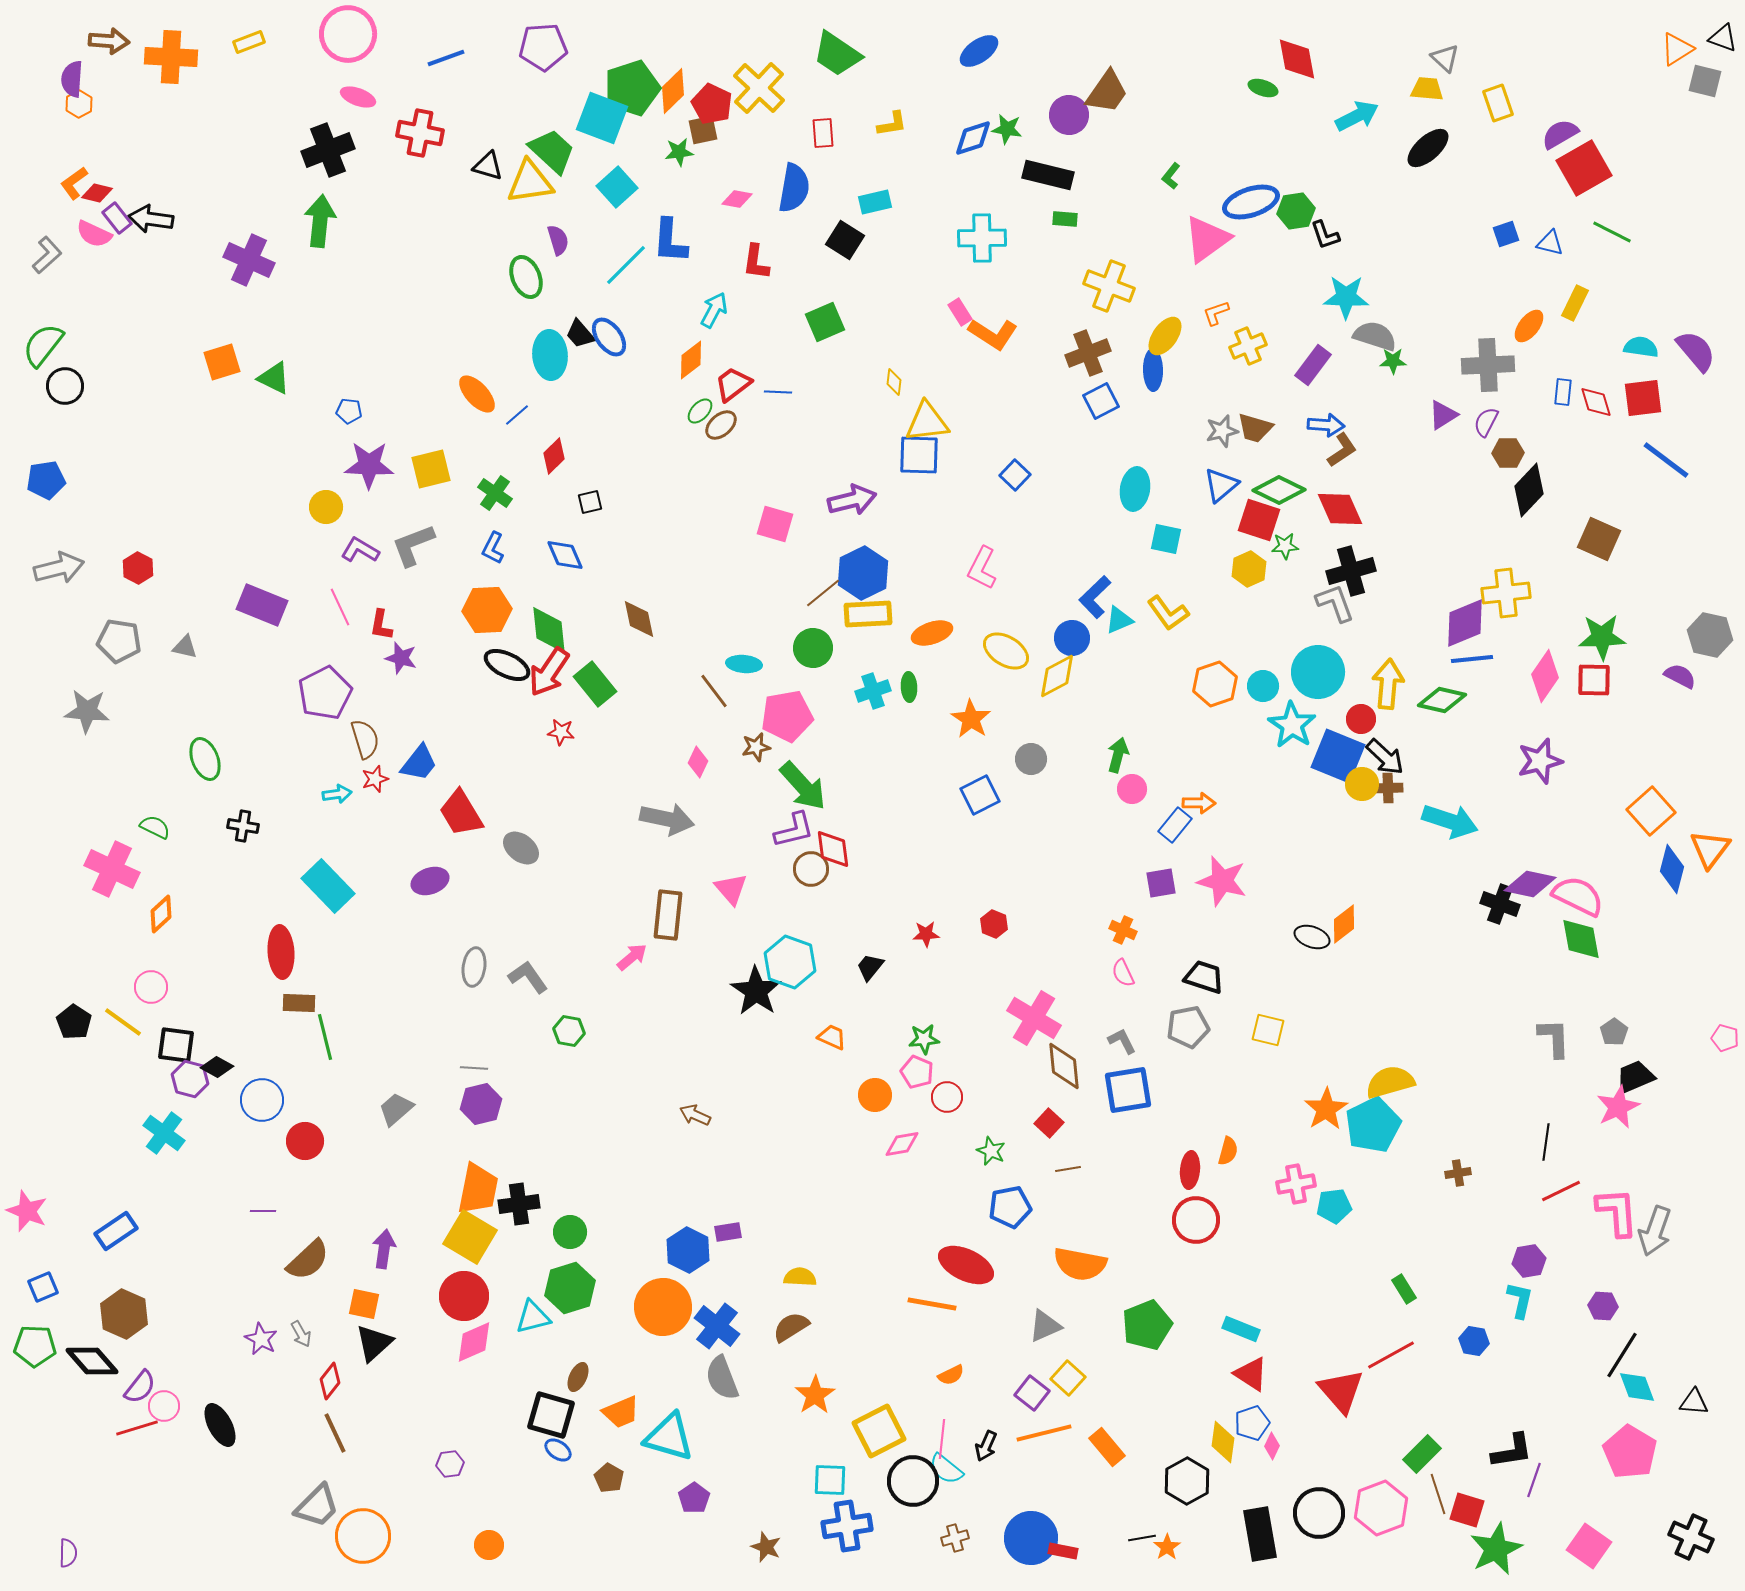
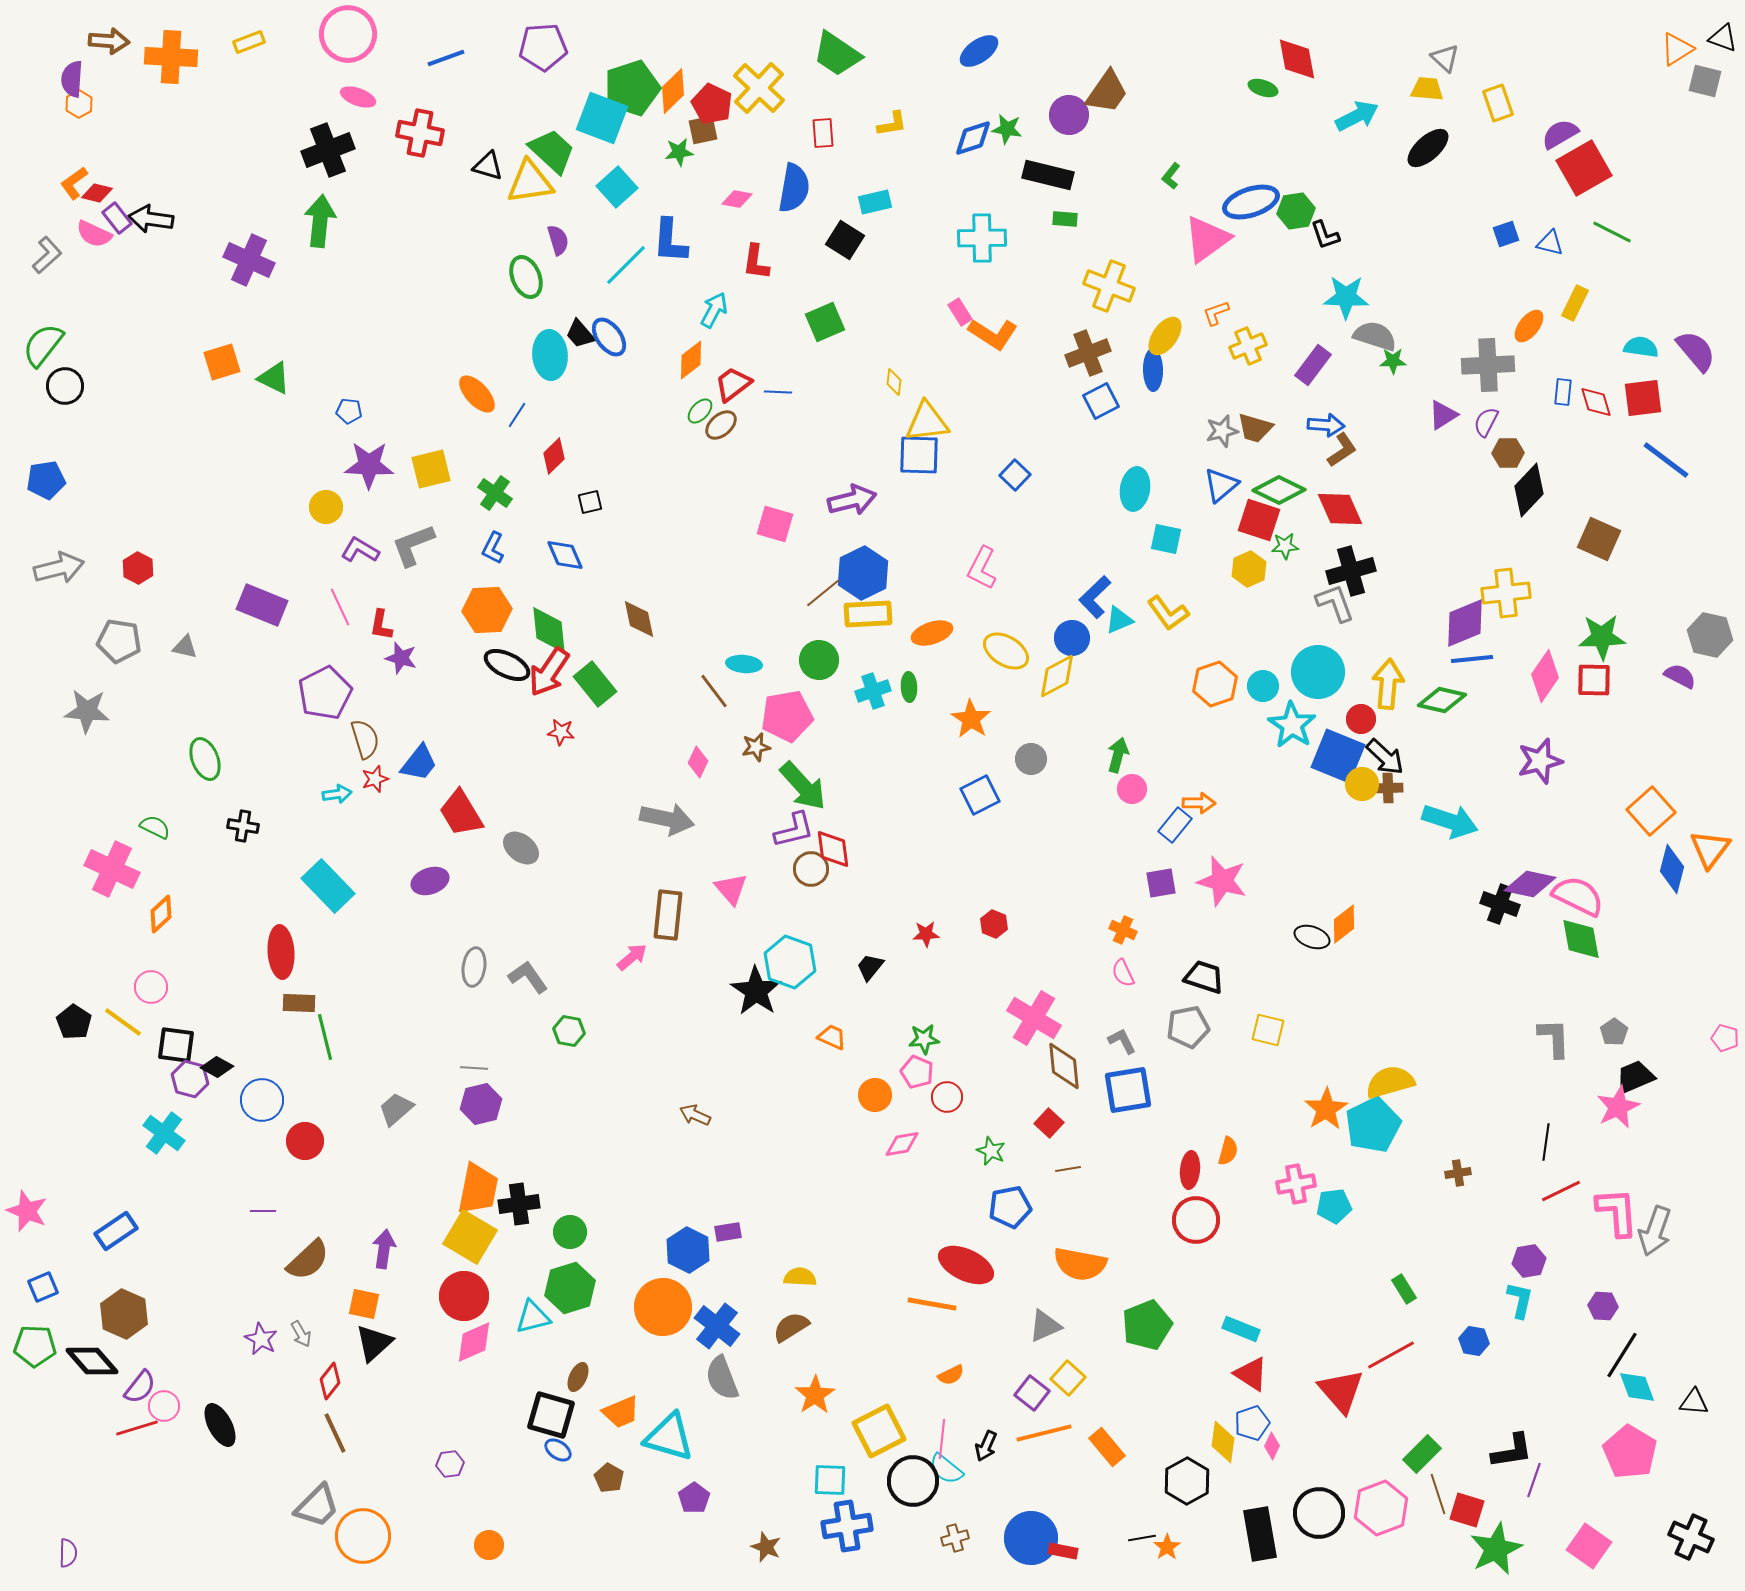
blue line at (517, 415): rotated 16 degrees counterclockwise
green circle at (813, 648): moved 6 px right, 12 px down
